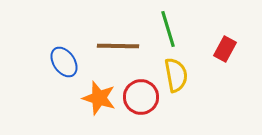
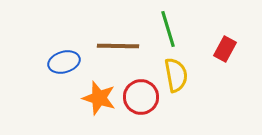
blue ellipse: rotated 72 degrees counterclockwise
